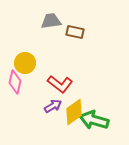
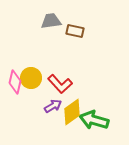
brown rectangle: moved 1 px up
yellow circle: moved 6 px right, 15 px down
red L-shape: rotated 10 degrees clockwise
yellow diamond: moved 2 px left
